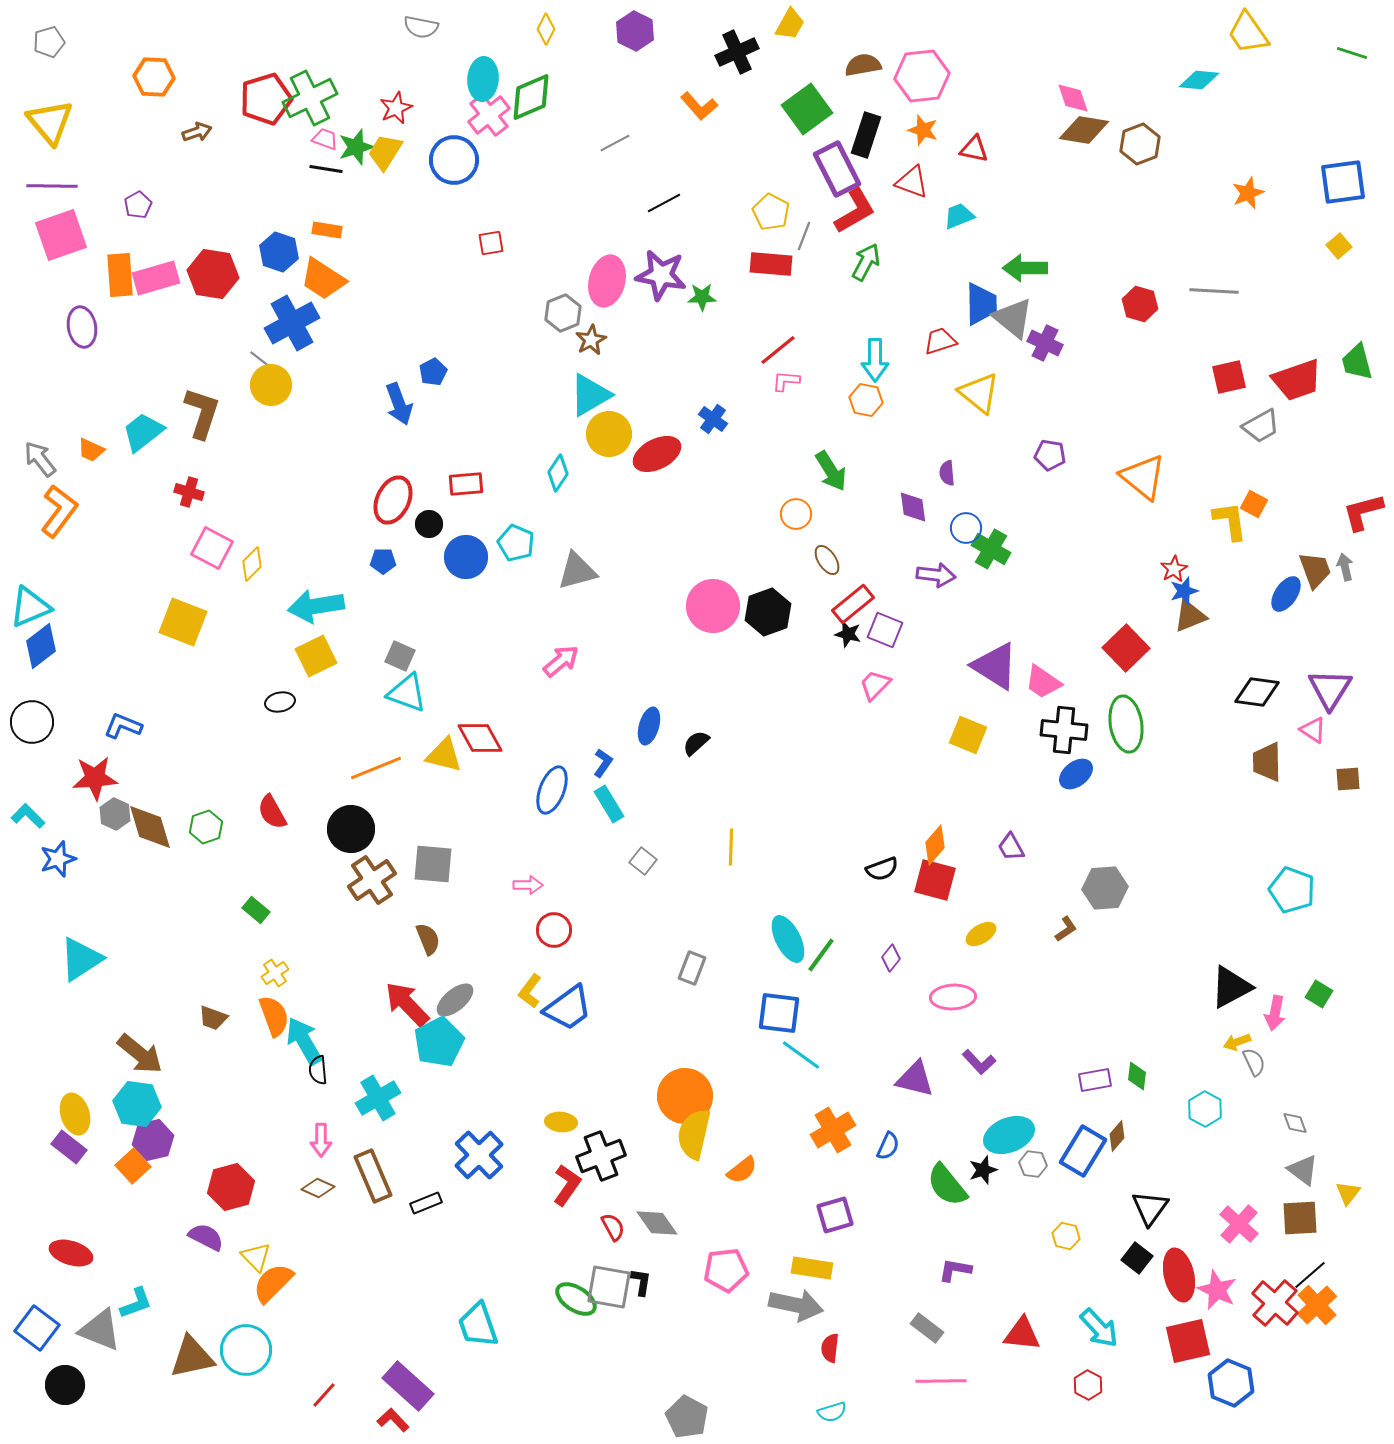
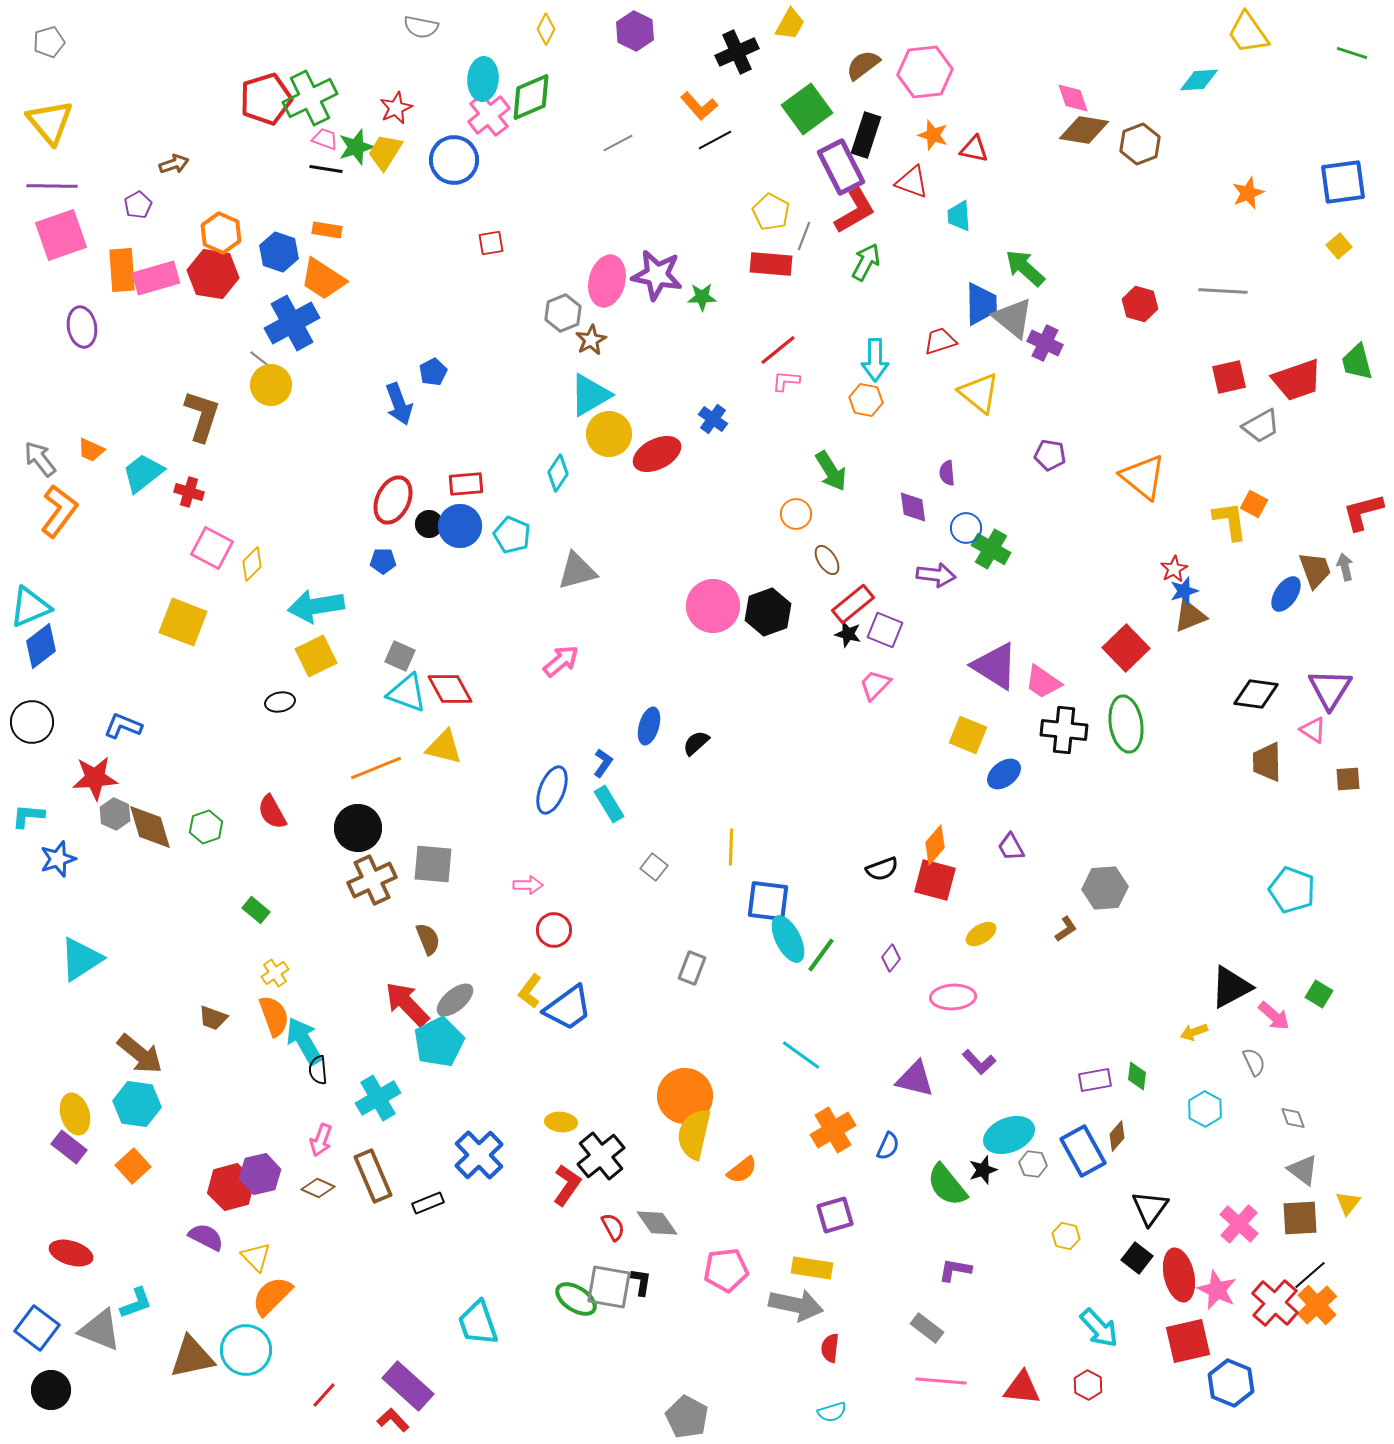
brown semicircle at (863, 65): rotated 27 degrees counterclockwise
pink hexagon at (922, 76): moved 3 px right, 4 px up
orange hexagon at (154, 77): moved 67 px right, 156 px down; rotated 21 degrees clockwise
cyan diamond at (1199, 80): rotated 9 degrees counterclockwise
orange star at (923, 130): moved 10 px right, 5 px down
brown arrow at (197, 132): moved 23 px left, 32 px down
gray line at (615, 143): moved 3 px right
purple rectangle at (837, 169): moved 4 px right, 2 px up
black line at (664, 203): moved 51 px right, 63 px up
cyan trapezoid at (959, 216): rotated 72 degrees counterclockwise
green arrow at (1025, 268): rotated 42 degrees clockwise
orange rectangle at (120, 275): moved 2 px right, 5 px up
purple star at (661, 275): moved 4 px left
gray line at (1214, 291): moved 9 px right
brown L-shape at (202, 413): moved 3 px down
cyan trapezoid at (143, 432): moved 41 px down
cyan pentagon at (516, 543): moved 4 px left, 8 px up
blue circle at (466, 557): moved 6 px left, 31 px up
black diamond at (1257, 692): moved 1 px left, 2 px down
red diamond at (480, 738): moved 30 px left, 49 px up
yellow triangle at (444, 755): moved 8 px up
blue ellipse at (1076, 774): moved 72 px left
cyan L-shape at (28, 816): rotated 40 degrees counterclockwise
black circle at (351, 829): moved 7 px right, 1 px up
gray square at (643, 861): moved 11 px right, 6 px down
brown cross at (372, 880): rotated 9 degrees clockwise
blue square at (779, 1013): moved 11 px left, 112 px up
pink arrow at (1275, 1013): moved 1 px left, 3 px down; rotated 60 degrees counterclockwise
yellow arrow at (1237, 1042): moved 43 px left, 10 px up
gray diamond at (1295, 1123): moved 2 px left, 5 px up
purple hexagon at (153, 1140): moved 107 px right, 34 px down
pink arrow at (321, 1140): rotated 20 degrees clockwise
blue rectangle at (1083, 1151): rotated 60 degrees counterclockwise
black cross at (601, 1156): rotated 18 degrees counterclockwise
yellow triangle at (1348, 1193): moved 10 px down
black rectangle at (426, 1203): moved 2 px right
orange semicircle at (273, 1283): moved 1 px left, 13 px down
cyan trapezoid at (478, 1325): moved 2 px up
red triangle at (1022, 1334): moved 54 px down
pink line at (941, 1381): rotated 6 degrees clockwise
black circle at (65, 1385): moved 14 px left, 5 px down
